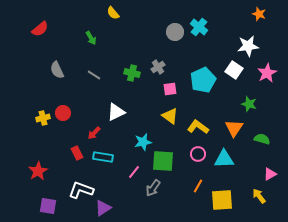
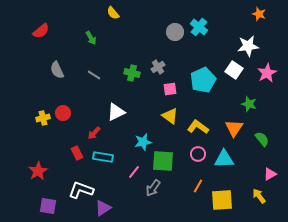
red semicircle: moved 1 px right, 2 px down
green semicircle: rotated 35 degrees clockwise
